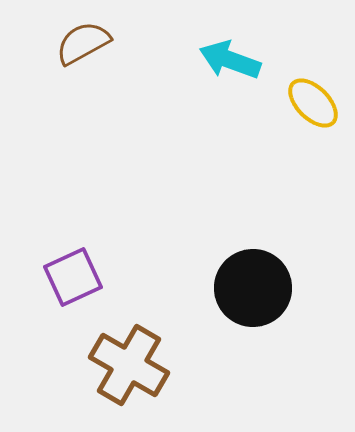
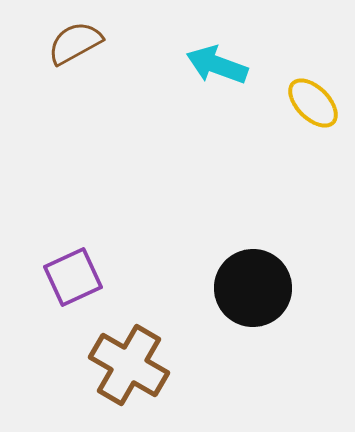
brown semicircle: moved 8 px left
cyan arrow: moved 13 px left, 5 px down
